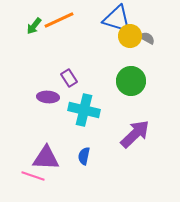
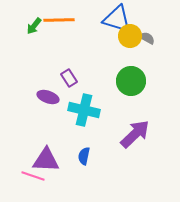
orange line: rotated 24 degrees clockwise
purple ellipse: rotated 15 degrees clockwise
purple triangle: moved 2 px down
